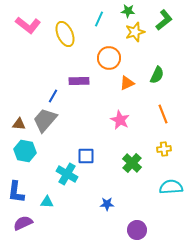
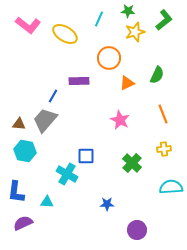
yellow ellipse: rotated 35 degrees counterclockwise
